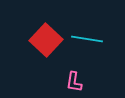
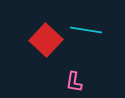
cyan line: moved 1 px left, 9 px up
